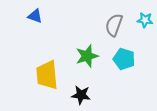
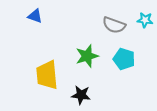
gray semicircle: rotated 90 degrees counterclockwise
